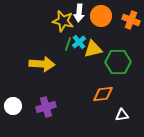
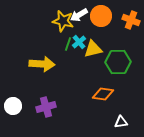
white arrow: moved 2 px down; rotated 54 degrees clockwise
orange diamond: rotated 15 degrees clockwise
white triangle: moved 1 px left, 7 px down
